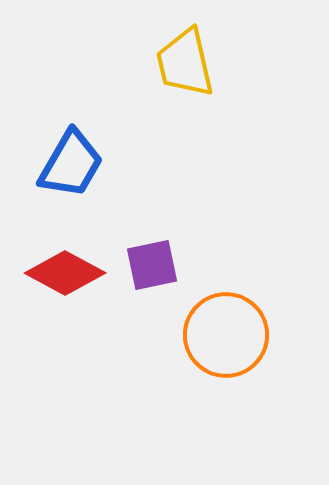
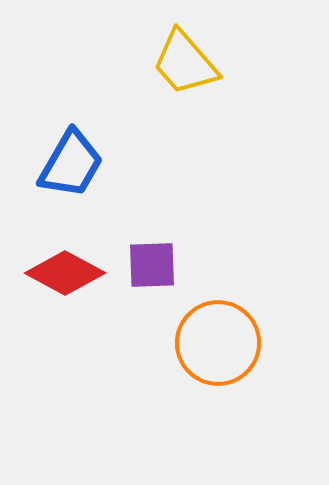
yellow trapezoid: rotated 28 degrees counterclockwise
purple square: rotated 10 degrees clockwise
orange circle: moved 8 px left, 8 px down
